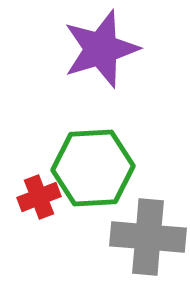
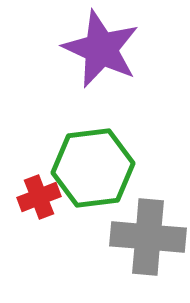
purple star: rotated 30 degrees counterclockwise
green hexagon: rotated 4 degrees counterclockwise
